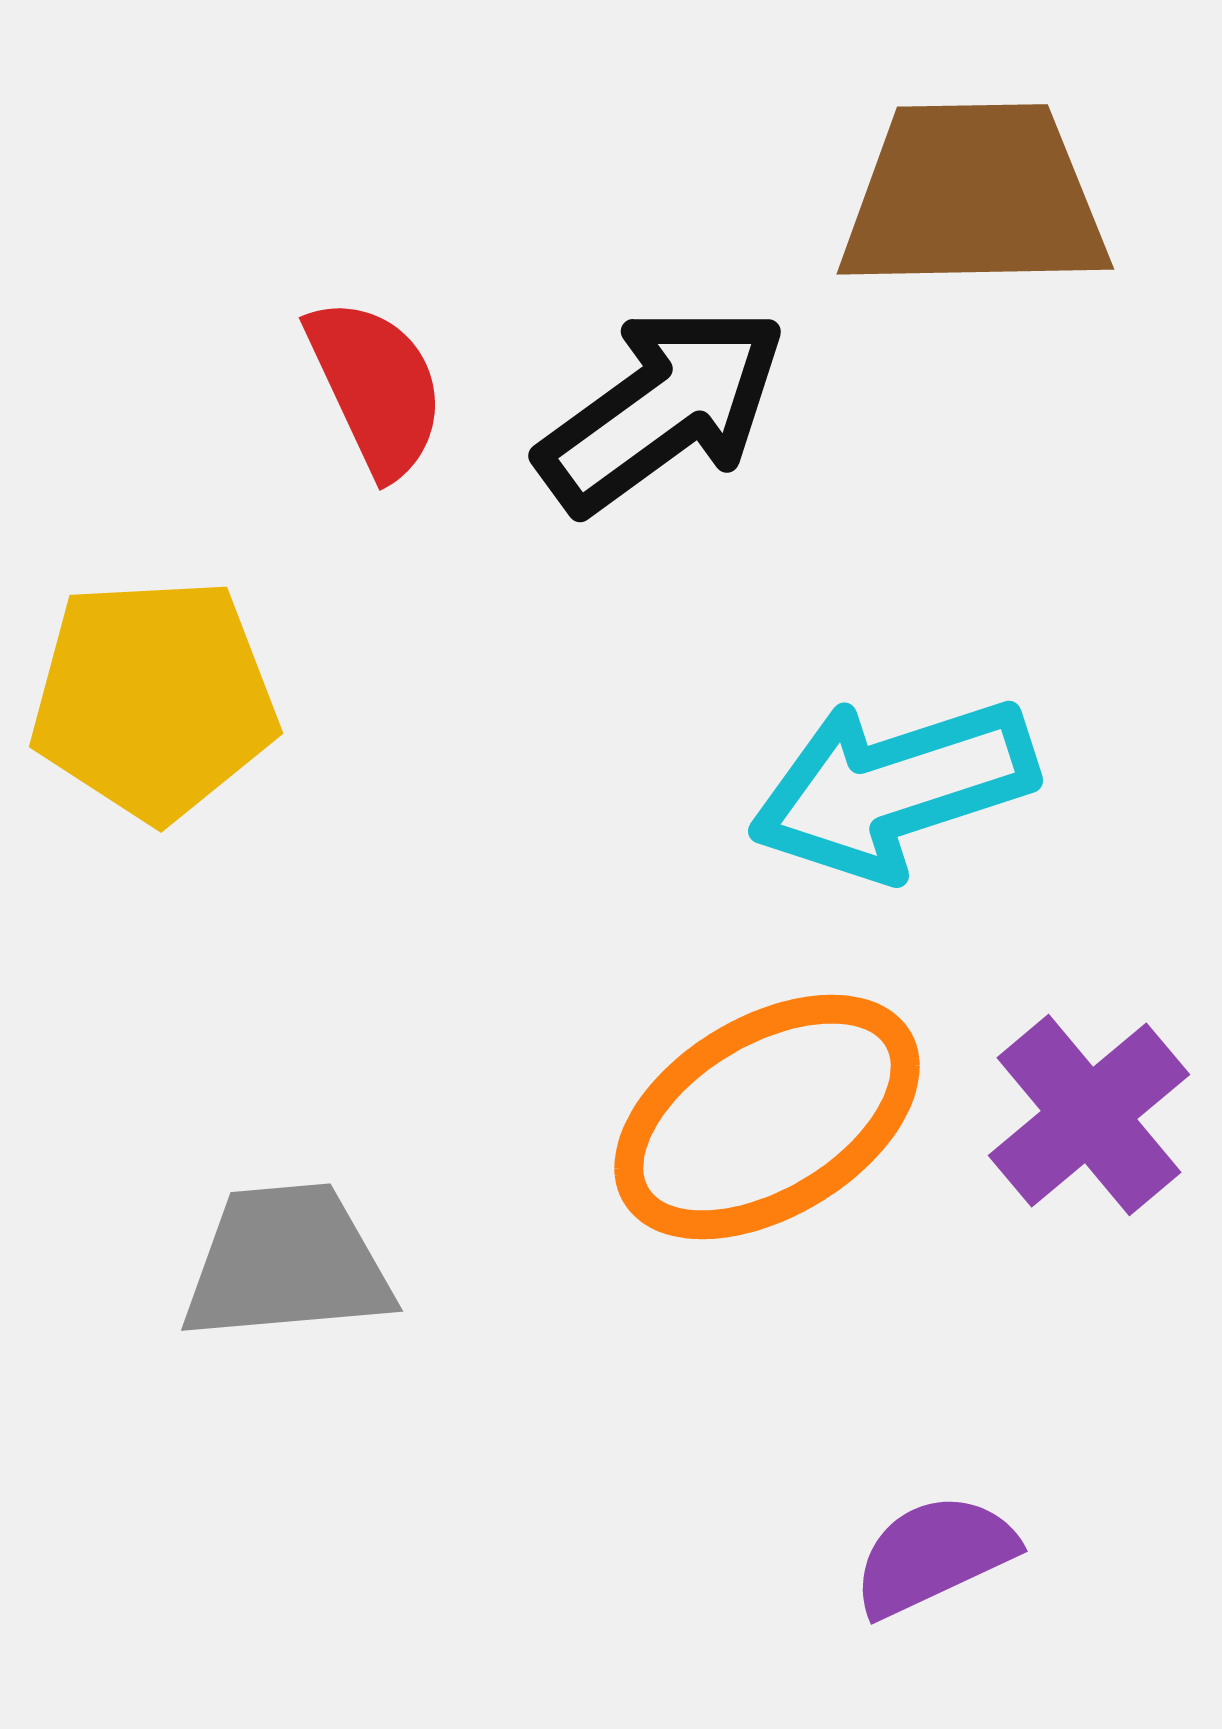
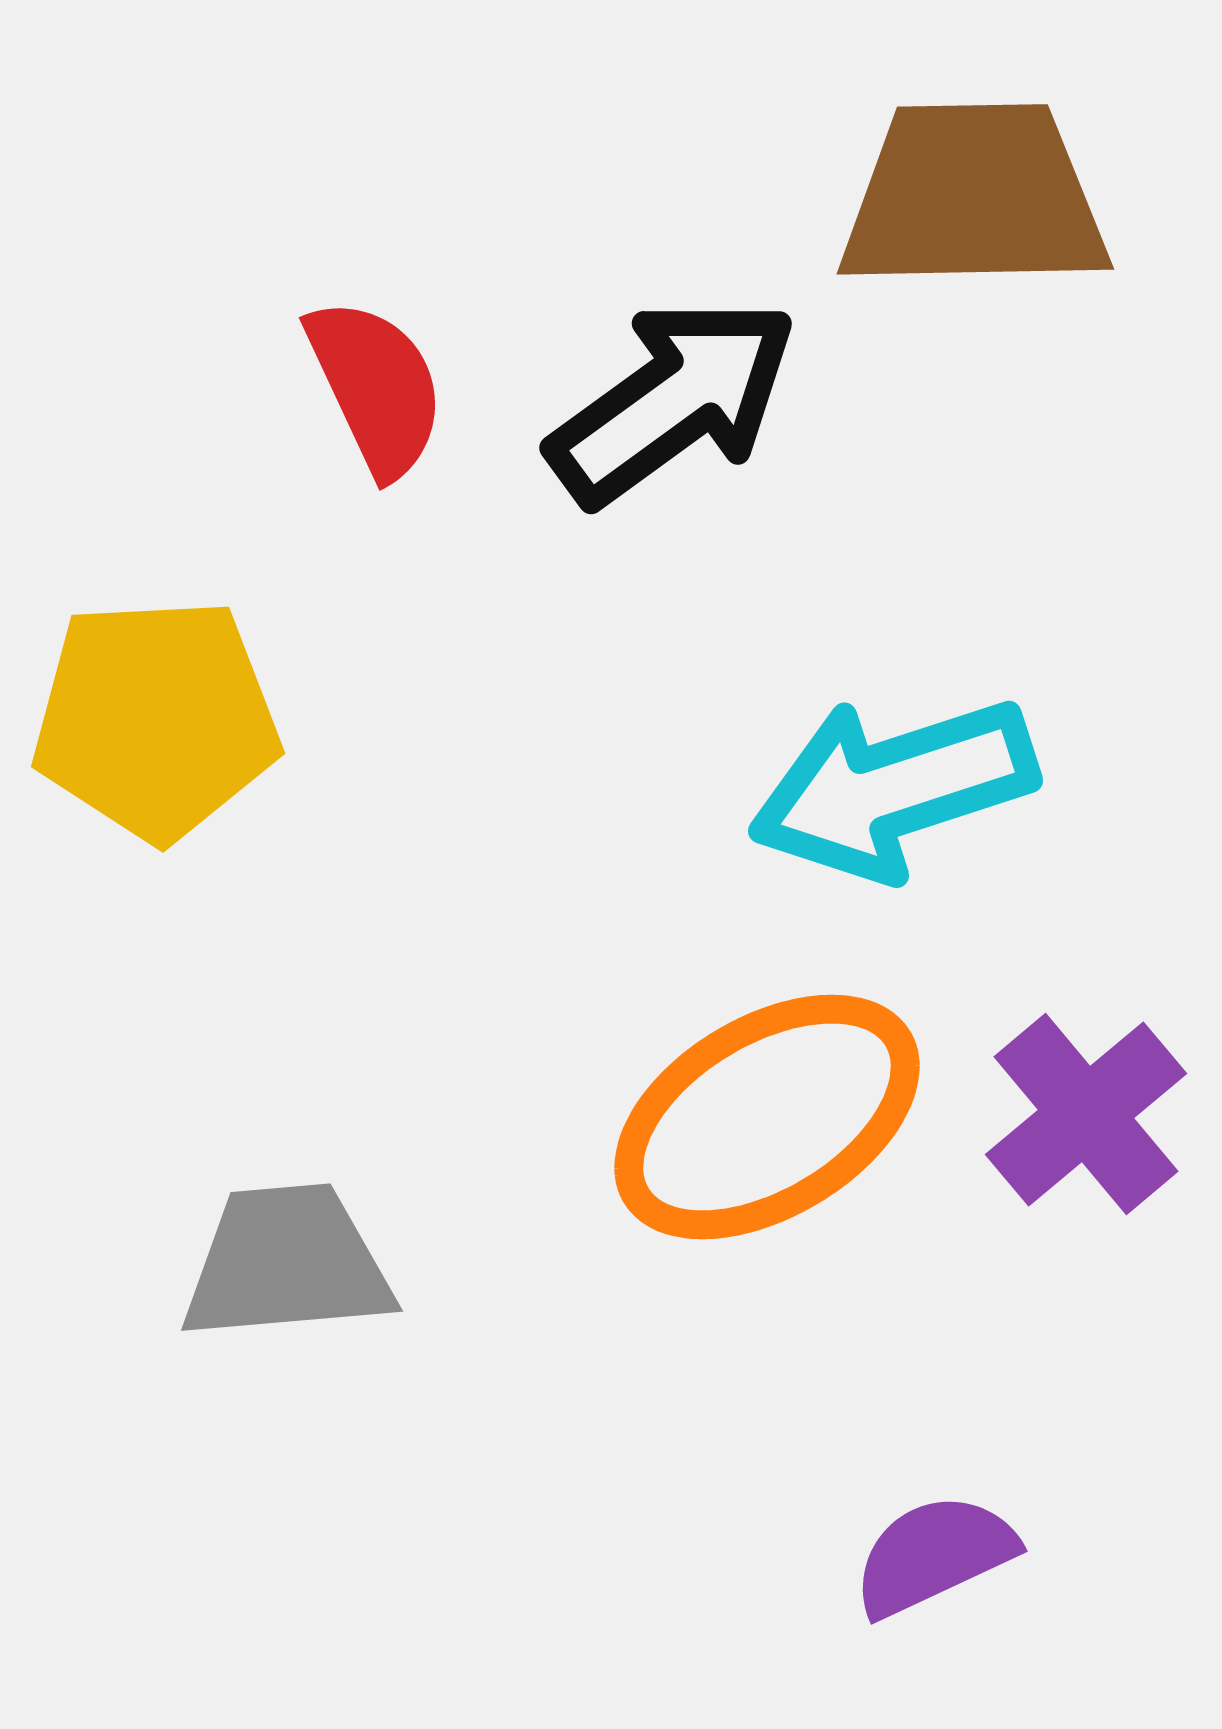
black arrow: moved 11 px right, 8 px up
yellow pentagon: moved 2 px right, 20 px down
purple cross: moved 3 px left, 1 px up
